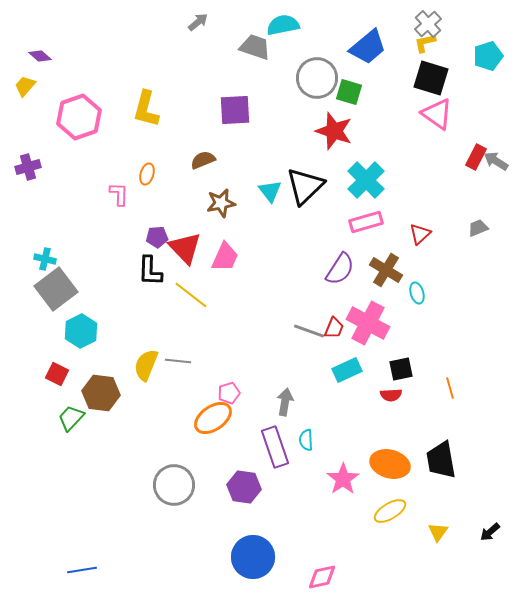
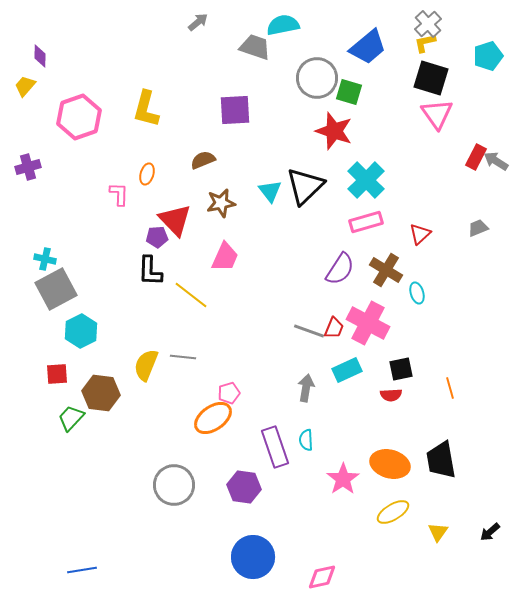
purple diamond at (40, 56): rotated 50 degrees clockwise
pink triangle at (437, 114): rotated 20 degrees clockwise
red triangle at (185, 248): moved 10 px left, 28 px up
gray square at (56, 289): rotated 9 degrees clockwise
gray line at (178, 361): moved 5 px right, 4 px up
red square at (57, 374): rotated 30 degrees counterclockwise
gray arrow at (285, 402): moved 21 px right, 14 px up
yellow ellipse at (390, 511): moved 3 px right, 1 px down
